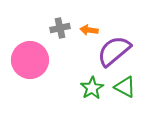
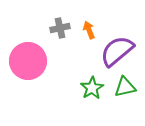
orange arrow: rotated 60 degrees clockwise
purple semicircle: moved 3 px right
pink circle: moved 2 px left, 1 px down
green triangle: rotated 40 degrees counterclockwise
